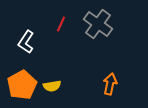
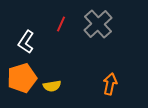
gray cross: rotated 12 degrees clockwise
orange pentagon: moved 7 px up; rotated 12 degrees clockwise
